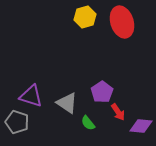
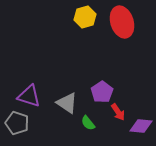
purple triangle: moved 2 px left
gray pentagon: moved 1 px down
